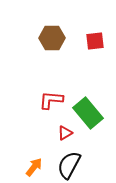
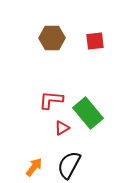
red triangle: moved 3 px left, 5 px up
